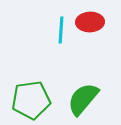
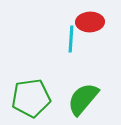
cyan line: moved 10 px right, 9 px down
green pentagon: moved 2 px up
